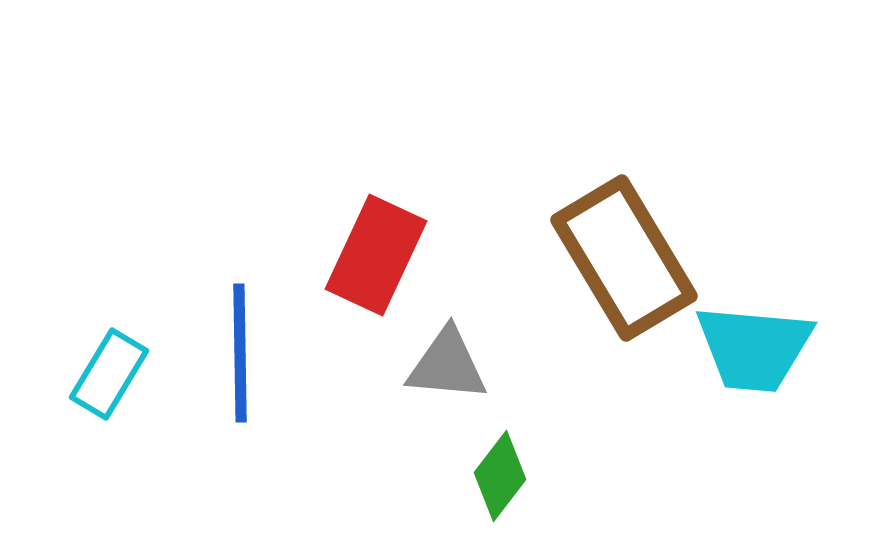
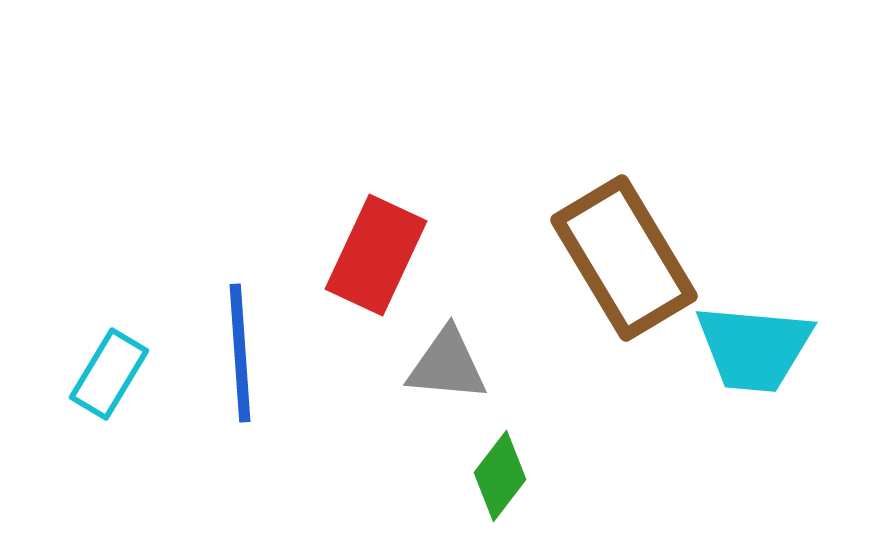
blue line: rotated 3 degrees counterclockwise
